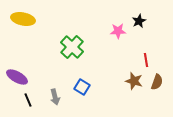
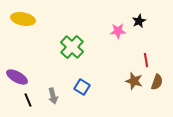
gray arrow: moved 2 px left, 1 px up
